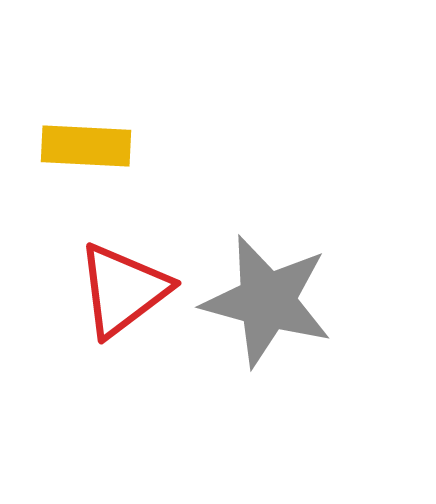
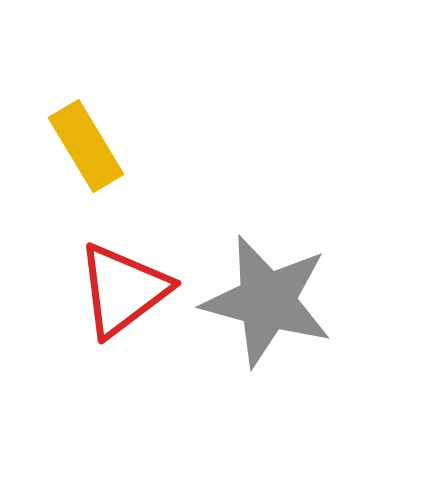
yellow rectangle: rotated 56 degrees clockwise
